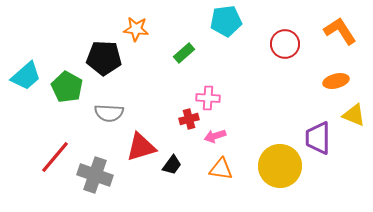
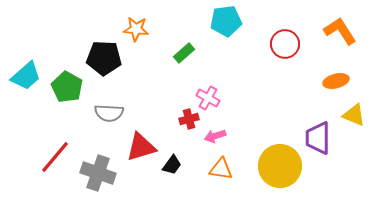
pink cross: rotated 25 degrees clockwise
gray cross: moved 3 px right, 2 px up
